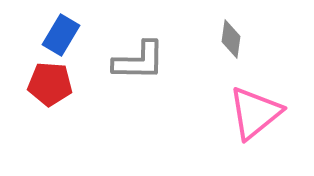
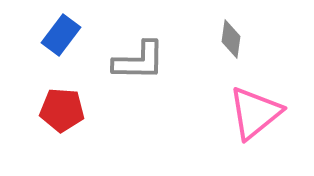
blue rectangle: rotated 6 degrees clockwise
red pentagon: moved 12 px right, 26 px down
